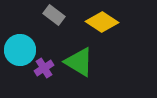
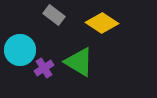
yellow diamond: moved 1 px down
